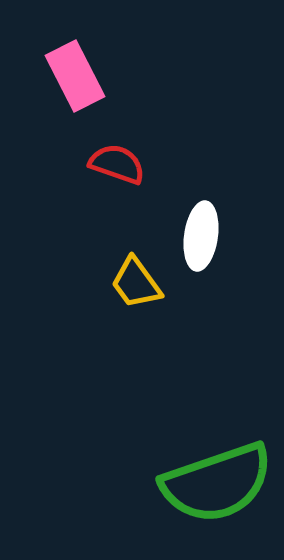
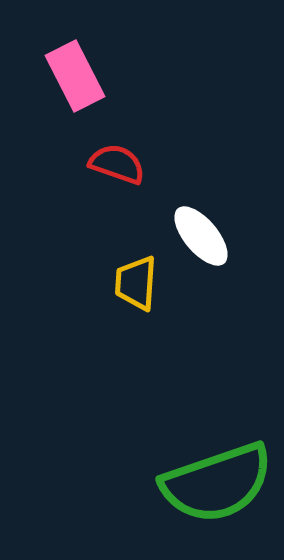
white ellipse: rotated 48 degrees counterclockwise
yellow trapezoid: rotated 40 degrees clockwise
